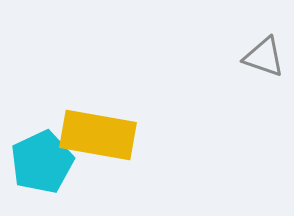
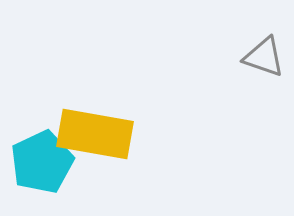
yellow rectangle: moved 3 px left, 1 px up
